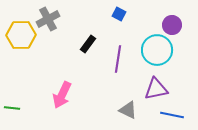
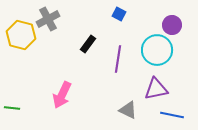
yellow hexagon: rotated 16 degrees clockwise
